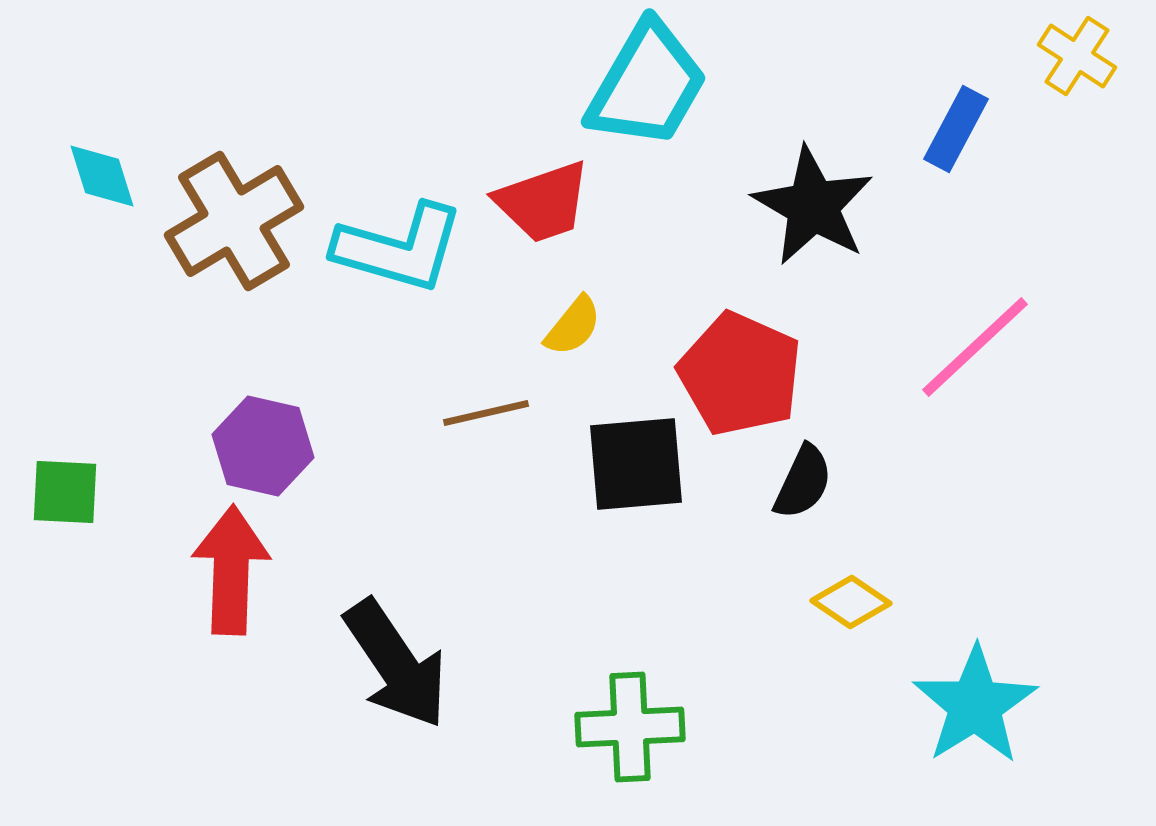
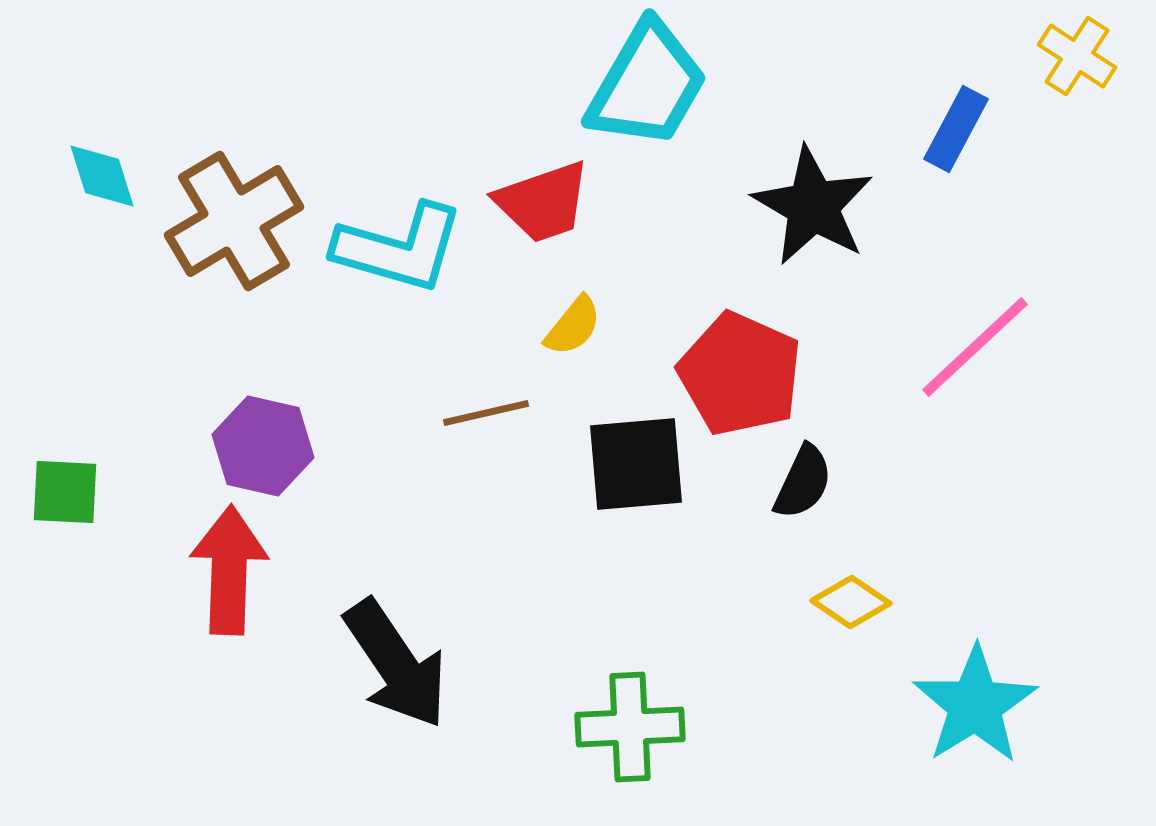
red arrow: moved 2 px left
